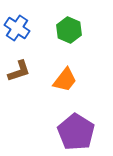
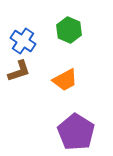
blue cross: moved 6 px right, 13 px down
orange trapezoid: rotated 24 degrees clockwise
